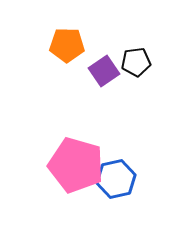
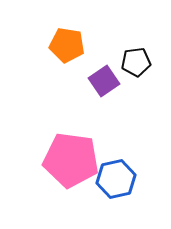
orange pentagon: rotated 8 degrees clockwise
purple square: moved 10 px down
pink pentagon: moved 5 px left, 5 px up; rotated 8 degrees counterclockwise
